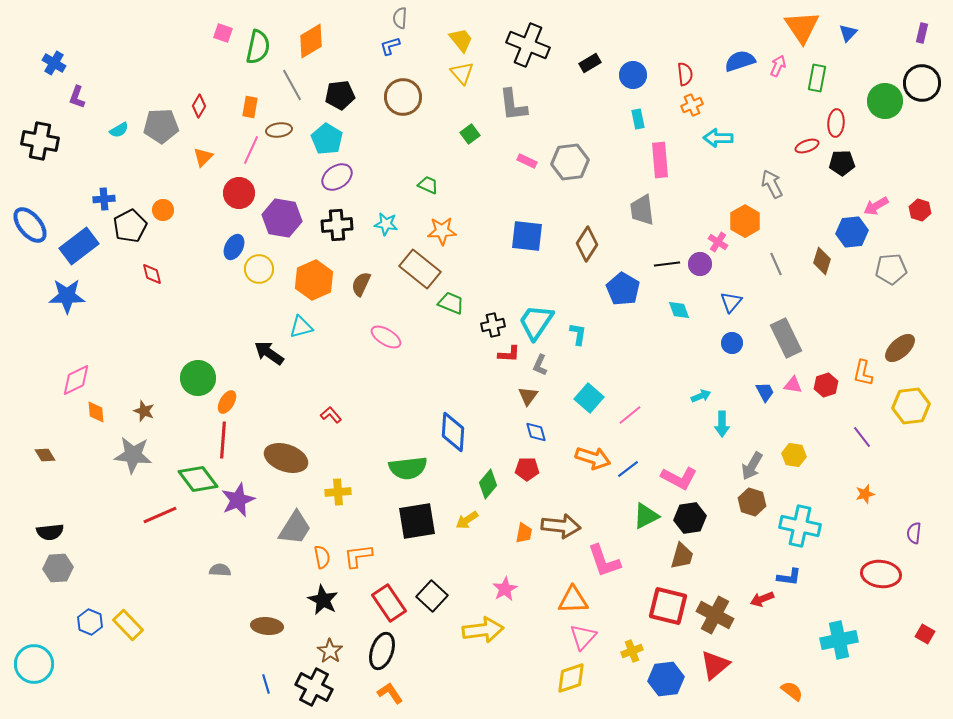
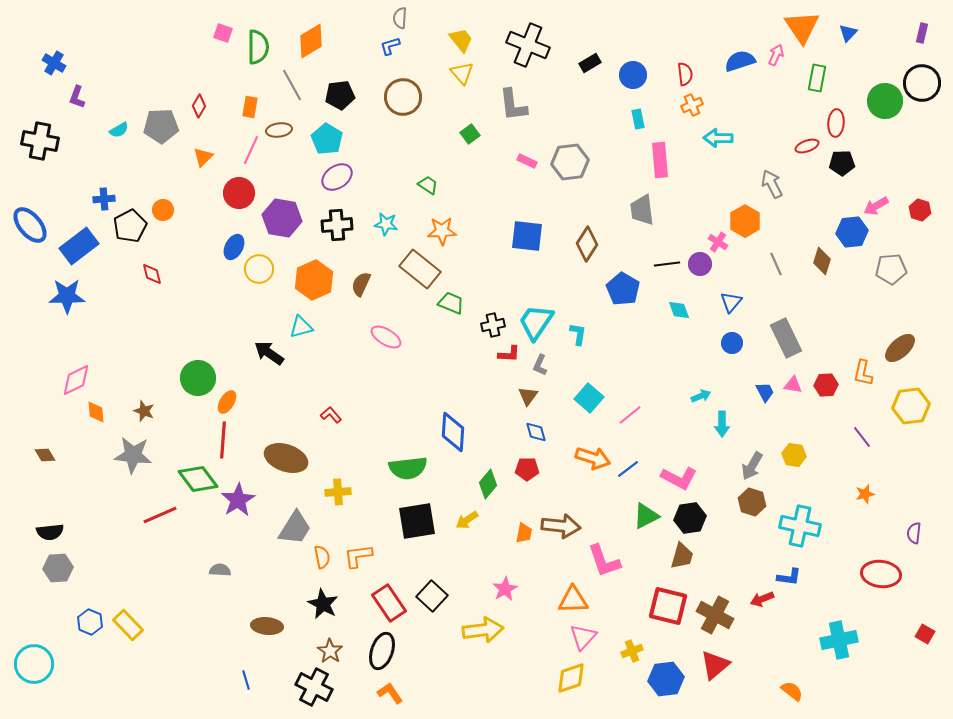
green semicircle at (258, 47): rotated 12 degrees counterclockwise
pink arrow at (778, 66): moved 2 px left, 11 px up
green trapezoid at (428, 185): rotated 10 degrees clockwise
red hexagon at (826, 385): rotated 15 degrees clockwise
purple star at (238, 500): rotated 8 degrees counterclockwise
black star at (323, 600): moved 4 px down
blue line at (266, 684): moved 20 px left, 4 px up
